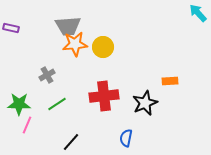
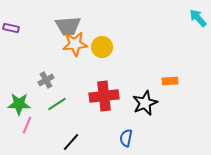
cyan arrow: moved 5 px down
yellow circle: moved 1 px left
gray cross: moved 1 px left, 5 px down
